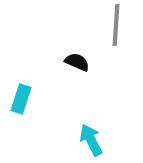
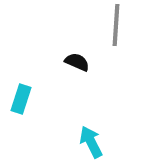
cyan arrow: moved 2 px down
